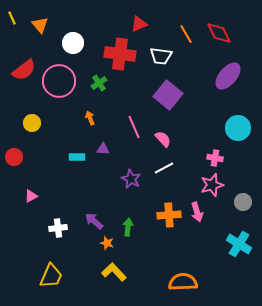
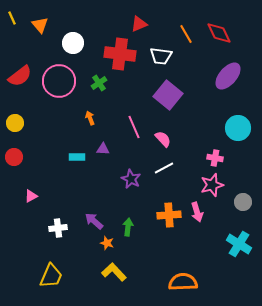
red semicircle: moved 4 px left, 6 px down
yellow circle: moved 17 px left
